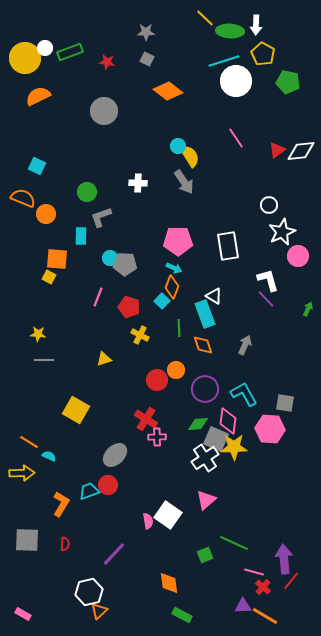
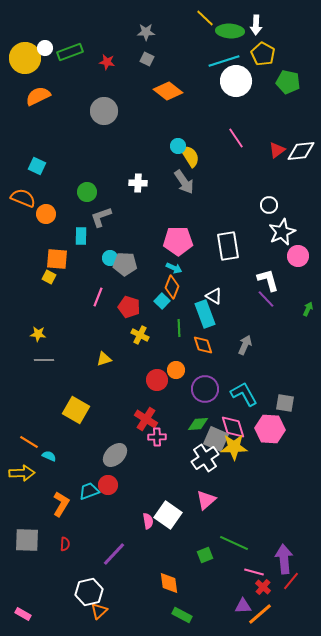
pink diamond at (228, 421): moved 5 px right, 6 px down; rotated 24 degrees counterclockwise
orange line at (265, 616): moved 5 px left, 2 px up; rotated 72 degrees counterclockwise
